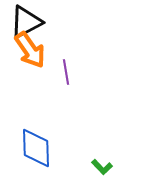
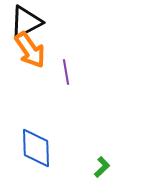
green L-shape: rotated 90 degrees counterclockwise
